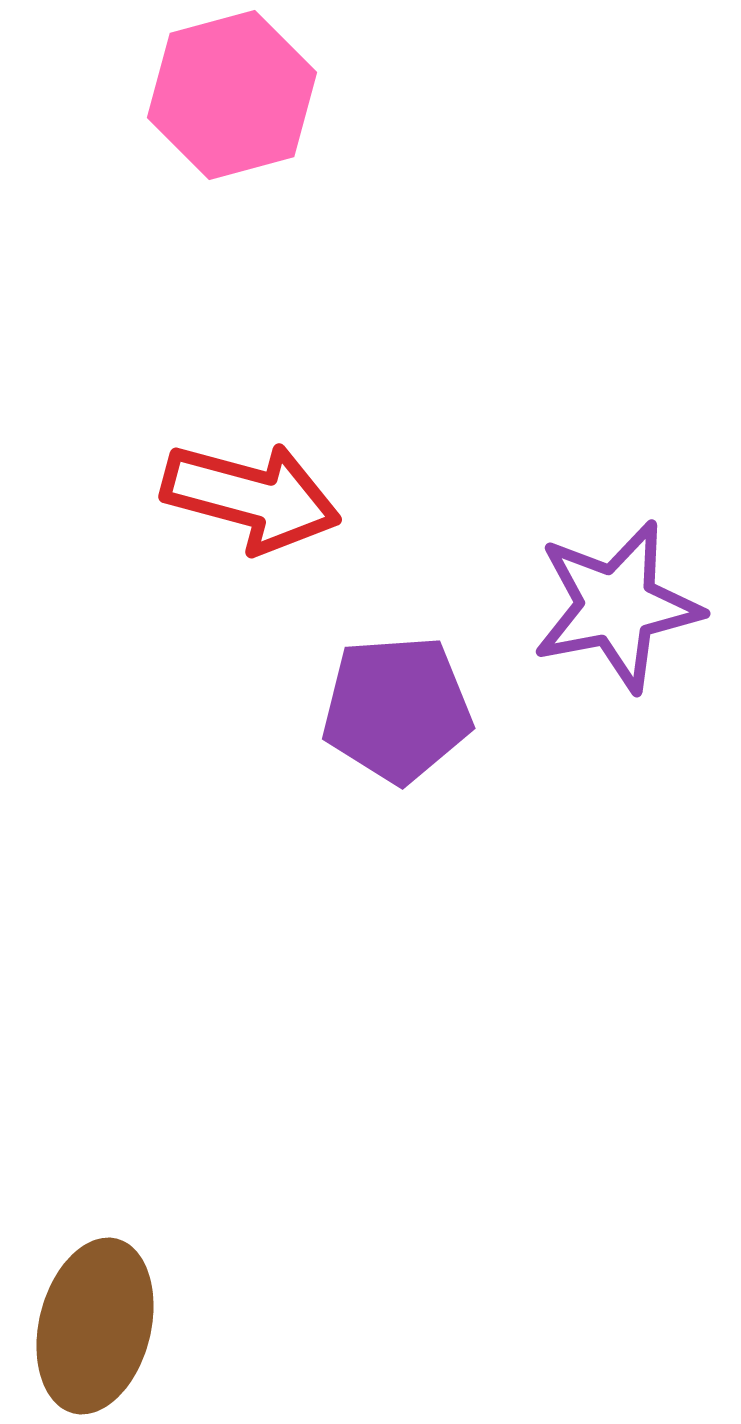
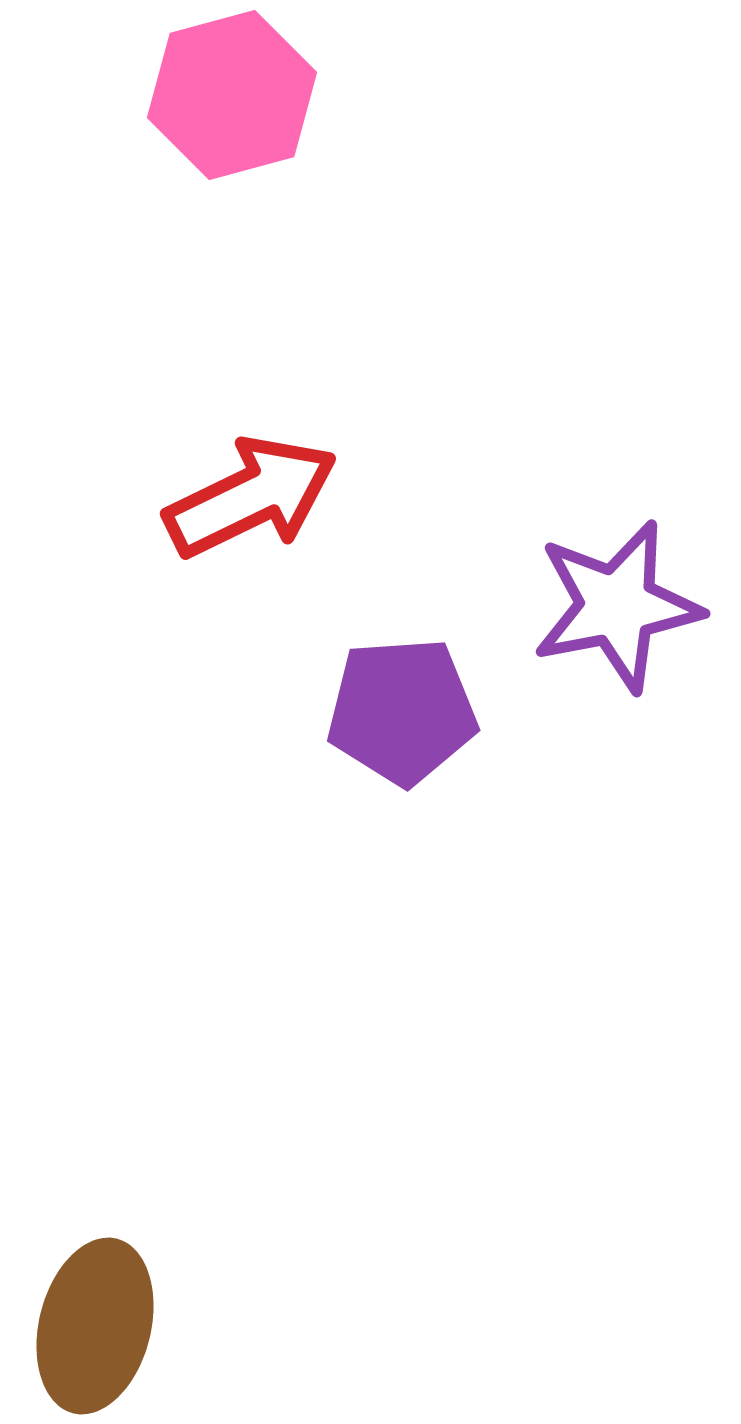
red arrow: rotated 41 degrees counterclockwise
purple pentagon: moved 5 px right, 2 px down
